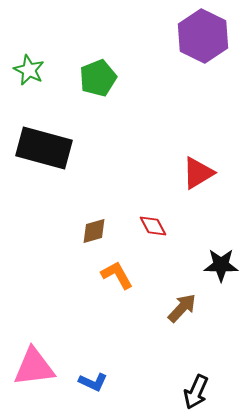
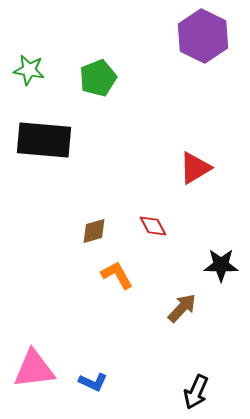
green star: rotated 16 degrees counterclockwise
black rectangle: moved 8 px up; rotated 10 degrees counterclockwise
red triangle: moved 3 px left, 5 px up
pink triangle: moved 2 px down
